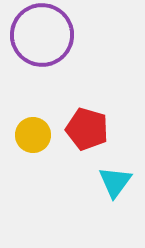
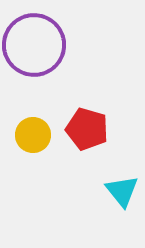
purple circle: moved 8 px left, 10 px down
cyan triangle: moved 7 px right, 9 px down; rotated 15 degrees counterclockwise
